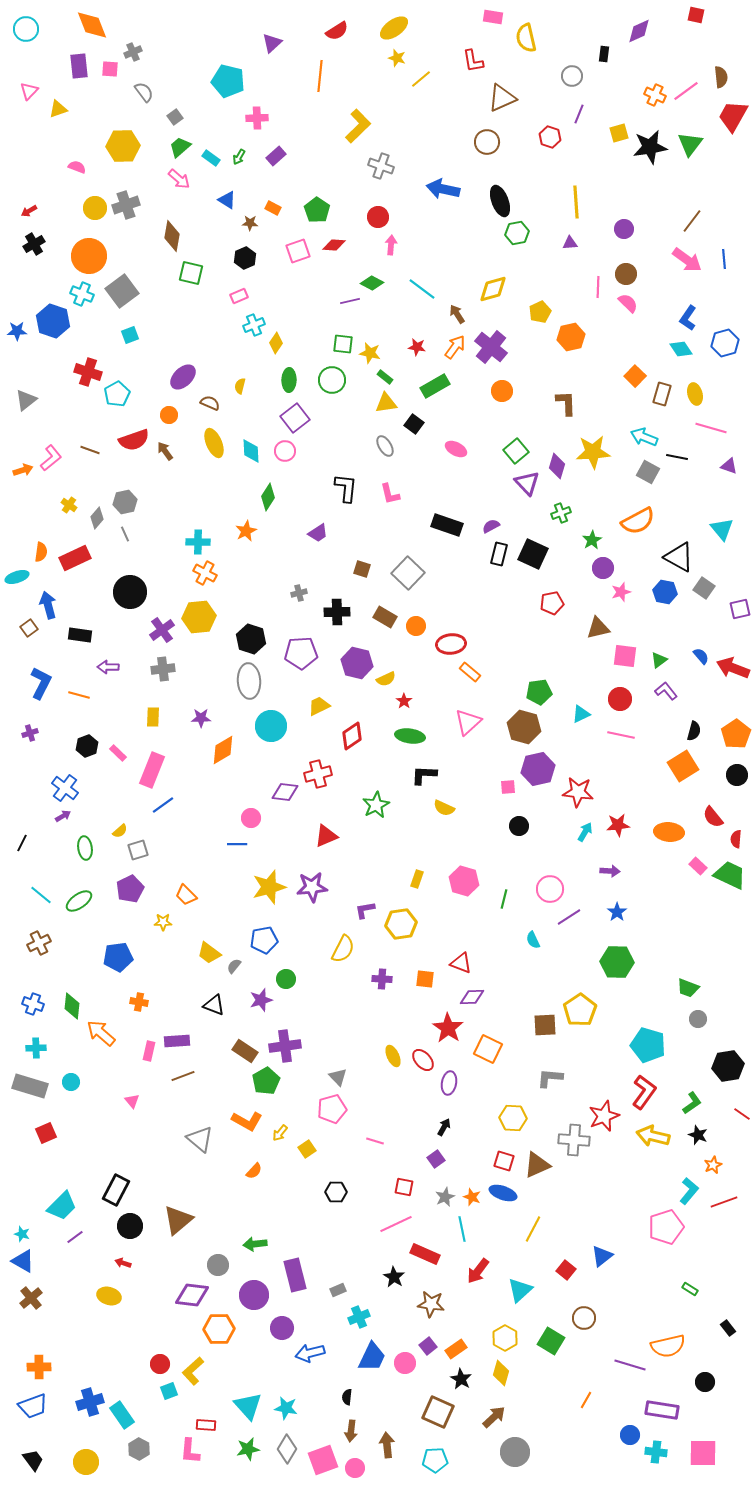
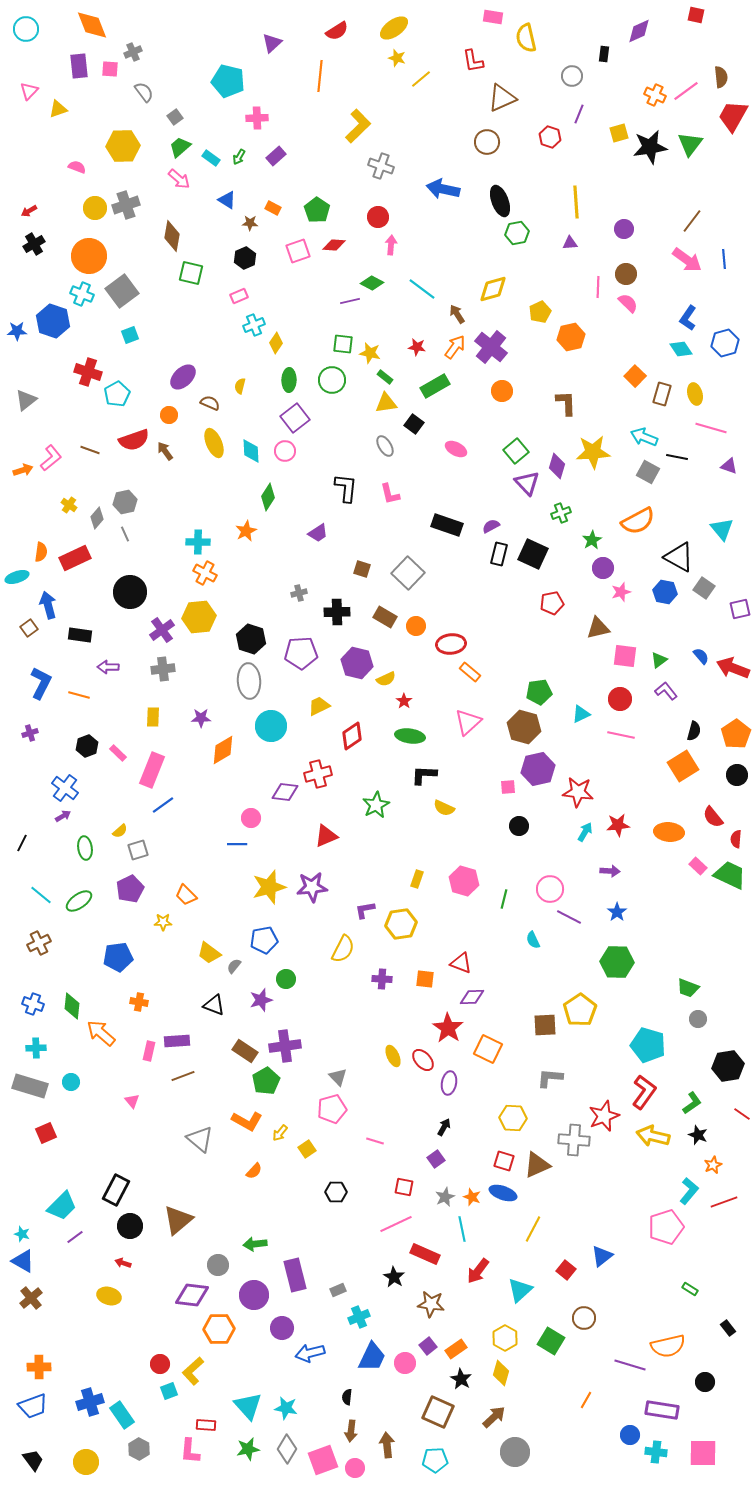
purple line at (569, 917): rotated 60 degrees clockwise
